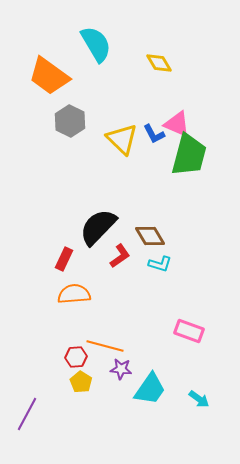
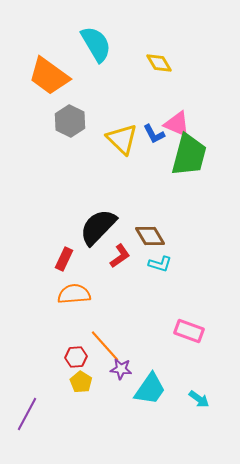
orange line: rotated 33 degrees clockwise
